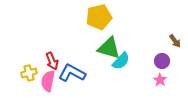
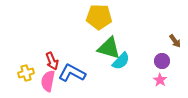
yellow pentagon: rotated 15 degrees clockwise
yellow cross: moved 3 px left
